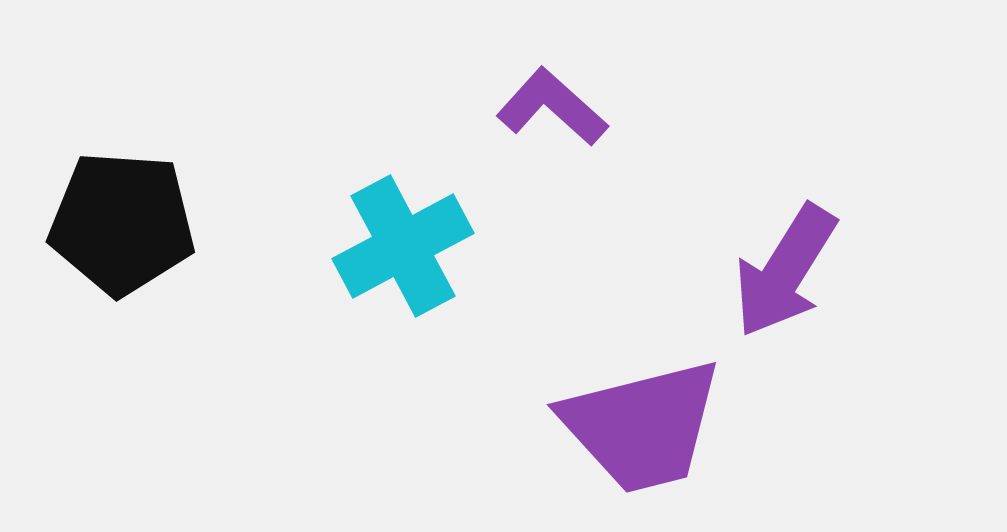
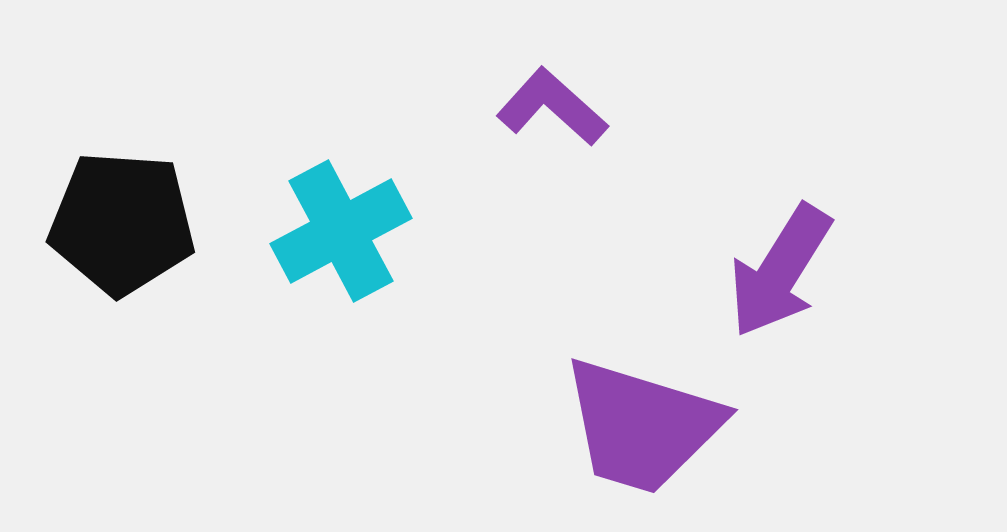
cyan cross: moved 62 px left, 15 px up
purple arrow: moved 5 px left
purple trapezoid: rotated 31 degrees clockwise
